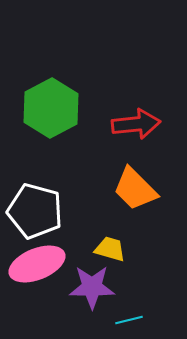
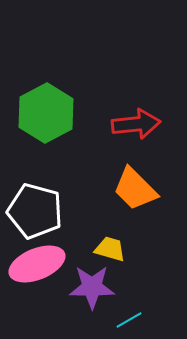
green hexagon: moved 5 px left, 5 px down
cyan line: rotated 16 degrees counterclockwise
